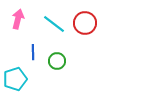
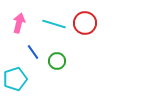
pink arrow: moved 1 px right, 4 px down
cyan line: rotated 20 degrees counterclockwise
blue line: rotated 35 degrees counterclockwise
